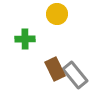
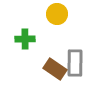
brown rectangle: rotated 30 degrees counterclockwise
gray rectangle: moved 12 px up; rotated 40 degrees clockwise
